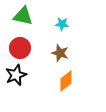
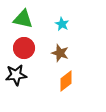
green triangle: moved 3 px down
cyan star: rotated 24 degrees clockwise
red circle: moved 4 px right
black star: rotated 15 degrees clockwise
